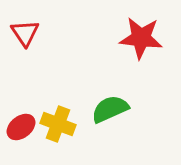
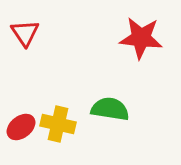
green semicircle: rotated 33 degrees clockwise
yellow cross: rotated 8 degrees counterclockwise
